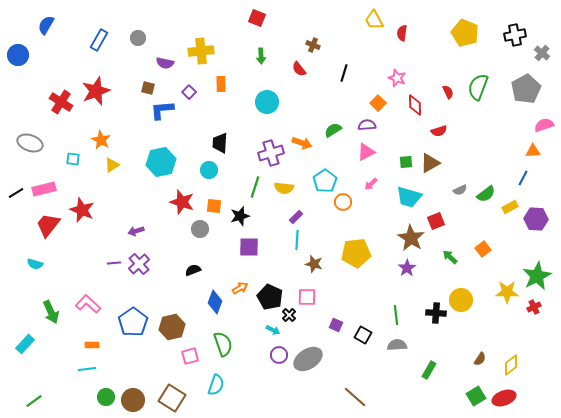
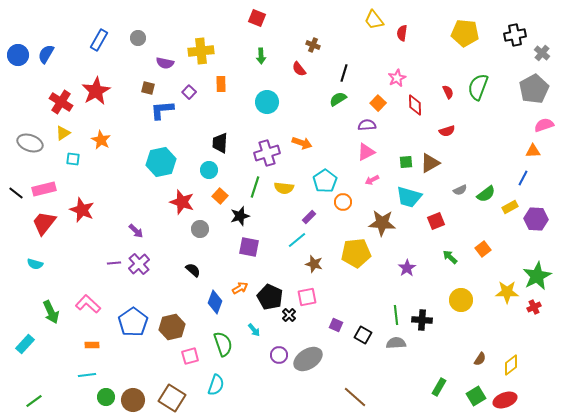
yellow trapezoid at (374, 20): rotated 10 degrees counterclockwise
blue semicircle at (46, 25): moved 29 px down
yellow pentagon at (465, 33): rotated 16 degrees counterclockwise
pink star at (397, 78): rotated 24 degrees clockwise
gray pentagon at (526, 89): moved 8 px right
red star at (96, 91): rotated 8 degrees counterclockwise
green semicircle at (333, 130): moved 5 px right, 31 px up
red semicircle at (439, 131): moved 8 px right
purple cross at (271, 153): moved 4 px left
yellow triangle at (112, 165): moved 49 px left, 32 px up
pink arrow at (371, 184): moved 1 px right, 4 px up; rotated 16 degrees clockwise
black line at (16, 193): rotated 70 degrees clockwise
orange square at (214, 206): moved 6 px right, 10 px up; rotated 35 degrees clockwise
purple rectangle at (296, 217): moved 13 px right
red trapezoid at (48, 225): moved 4 px left, 2 px up
purple arrow at (136, 231): rotated 119 degrees counterclockwise
brown star at (411, 238): moved 29 px left, 15 px up; rotated 28 degrees counterclockwise
cyan line at (297, 240): rotated 48 degrees clockwise
purple square at (249, 247): rotated 10 degrees clockwise
black semicircle at (193, 270): rotated 63 degrees clockwise
pink square at (307, 297): rotated 12 degrees counterclockwise
black cross at (436, 313): moved 14 px left, 7 px down
cyan arrow at (273, 330): moved 19 px left; rotated 24 degrees clockwise
gray semicircle at (397, 345): moved 1 px left, 2 px up
cyan line at (87, 369): moved 6 px down
green rectangle at (429, 370): moved 10 px right, 17 px down
red ellipse at (504, 398): moved 1 px right, 2 px down
